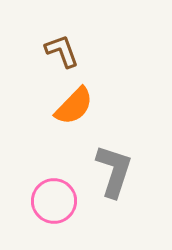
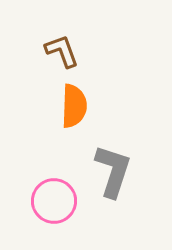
orange semicircle: rotated 42 degrees counterclockwise
gray L-shape: moved 1 px left
